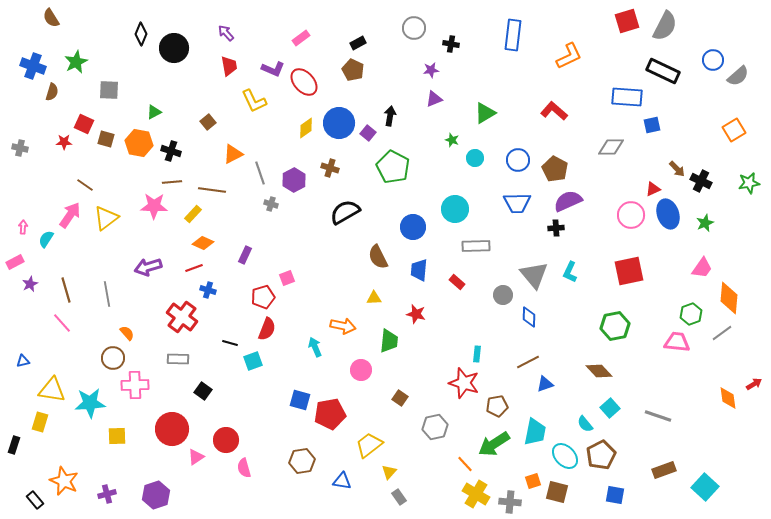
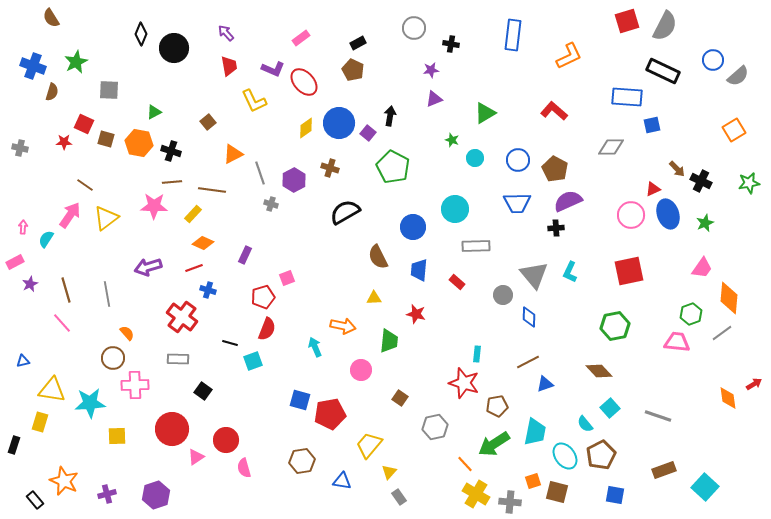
yellow trapezoid at (369, 445): rotated 12 degrees counterclockwise
cyan ellipse at (565, 456): rotated 8 degrees clockwise
